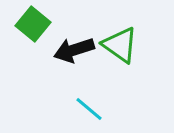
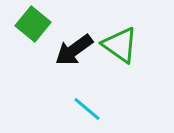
black arrow: rotated 18 degrees counterclockwise
cyan line: moved 2 px left
